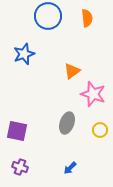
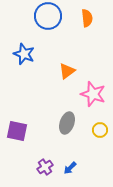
blue star: rotated 30 degrees counterclockwise
orange triangle: moved 5 px left
purple cross: moved 25 px right; rotated 35 degrees clockwise
